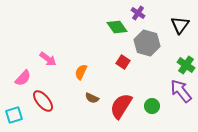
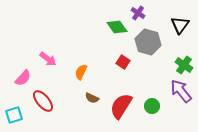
gray hexagon: moved 1 px right, 1 px up
green cross: moved 2 px left
